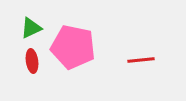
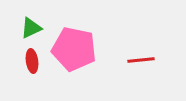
pink pentagon: moved 1 px right, 2 px down
